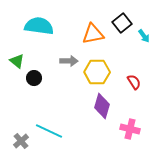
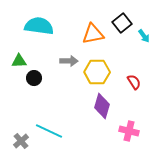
green triangle: moved 2 px right; rotated 42 degrees counterclockwise
pink cross: moved 1 px left, 2 px down
